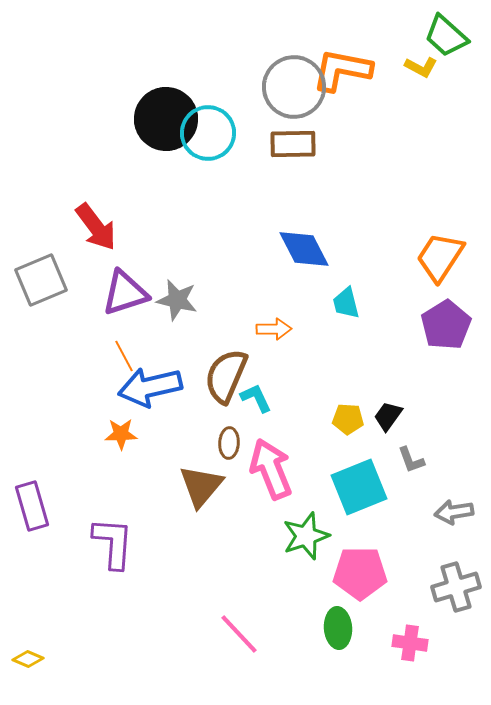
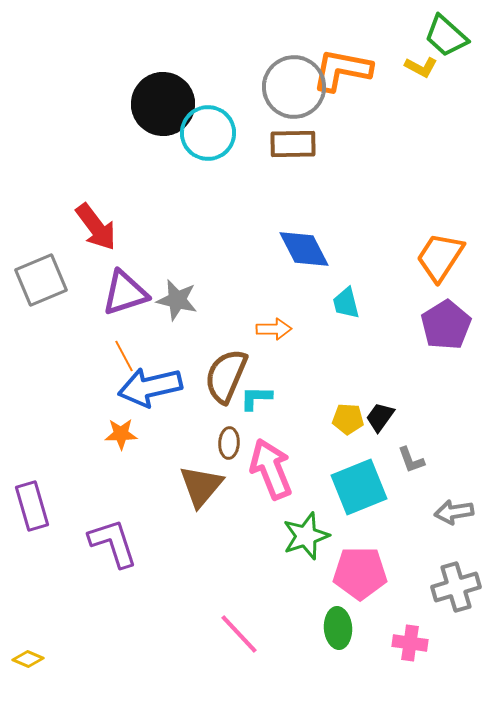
black circle: moved 3 px left, 15 px up
cyan L-shape: rotated 64 degrees counterclockwise
black trapezoid: moved 8 px left, 1 px down
purple L-shape: rotated 22 degrees counterclockwise
